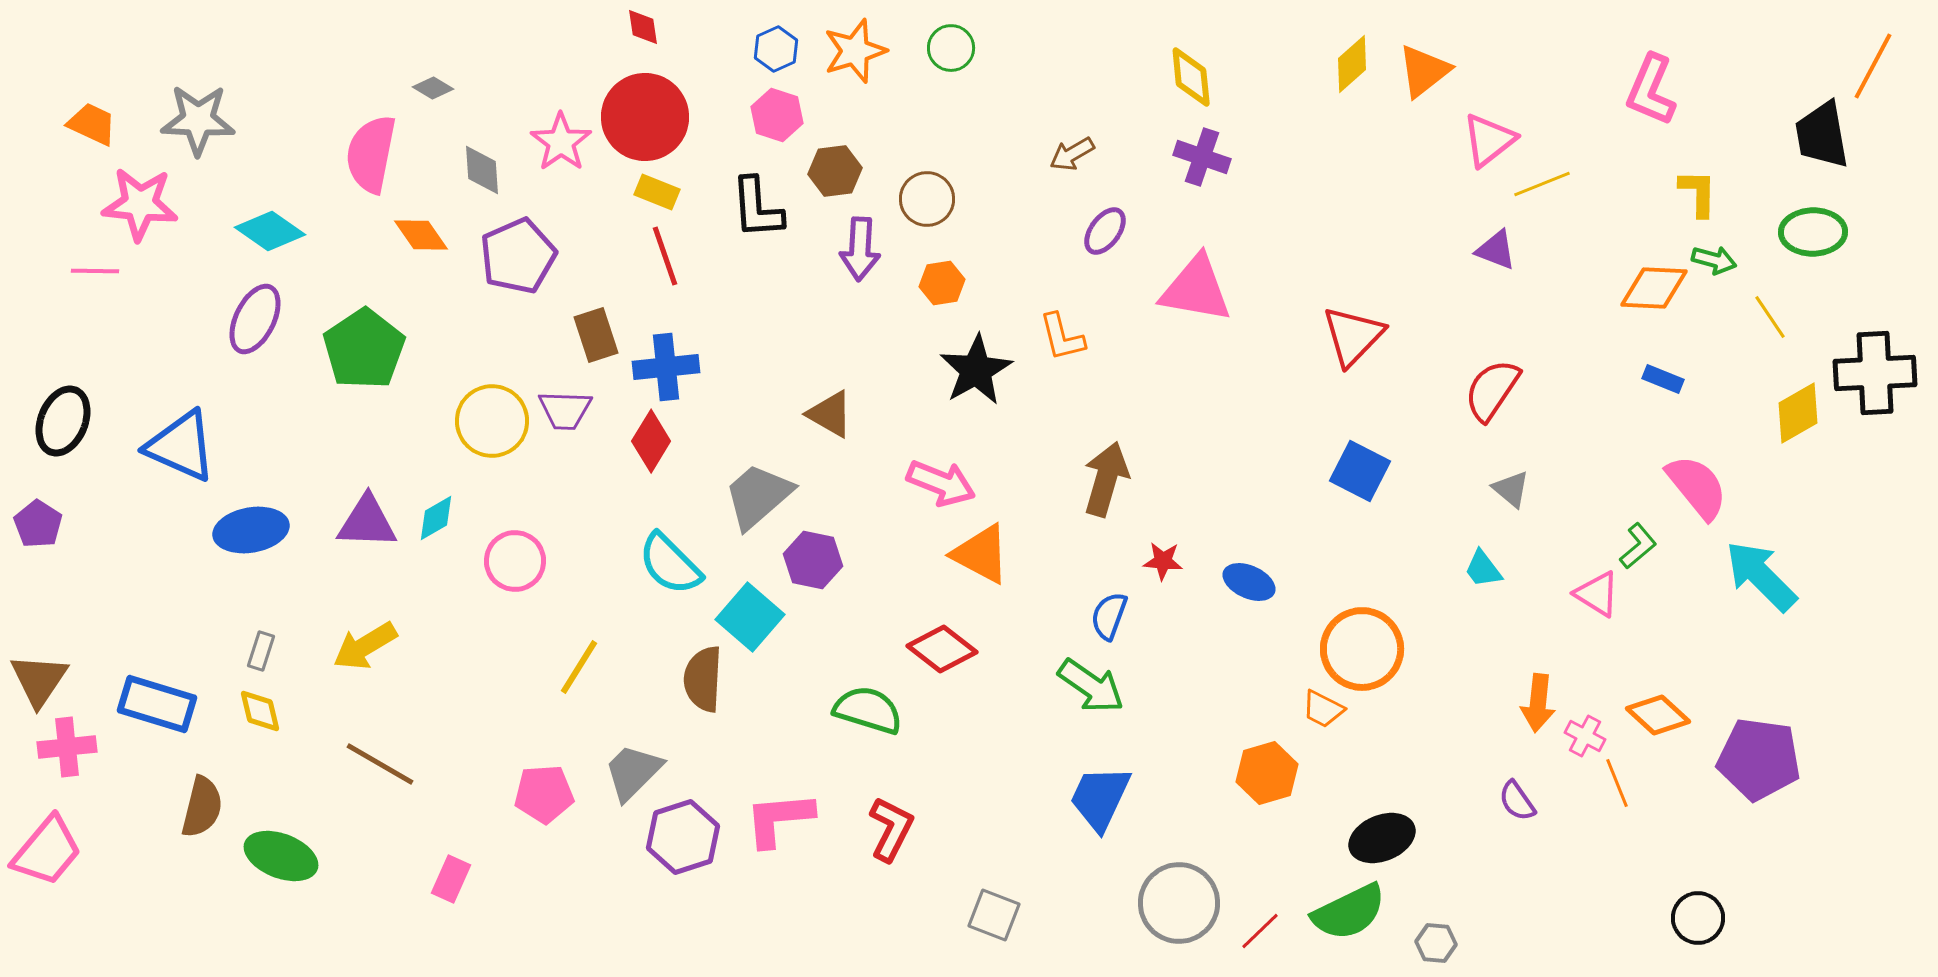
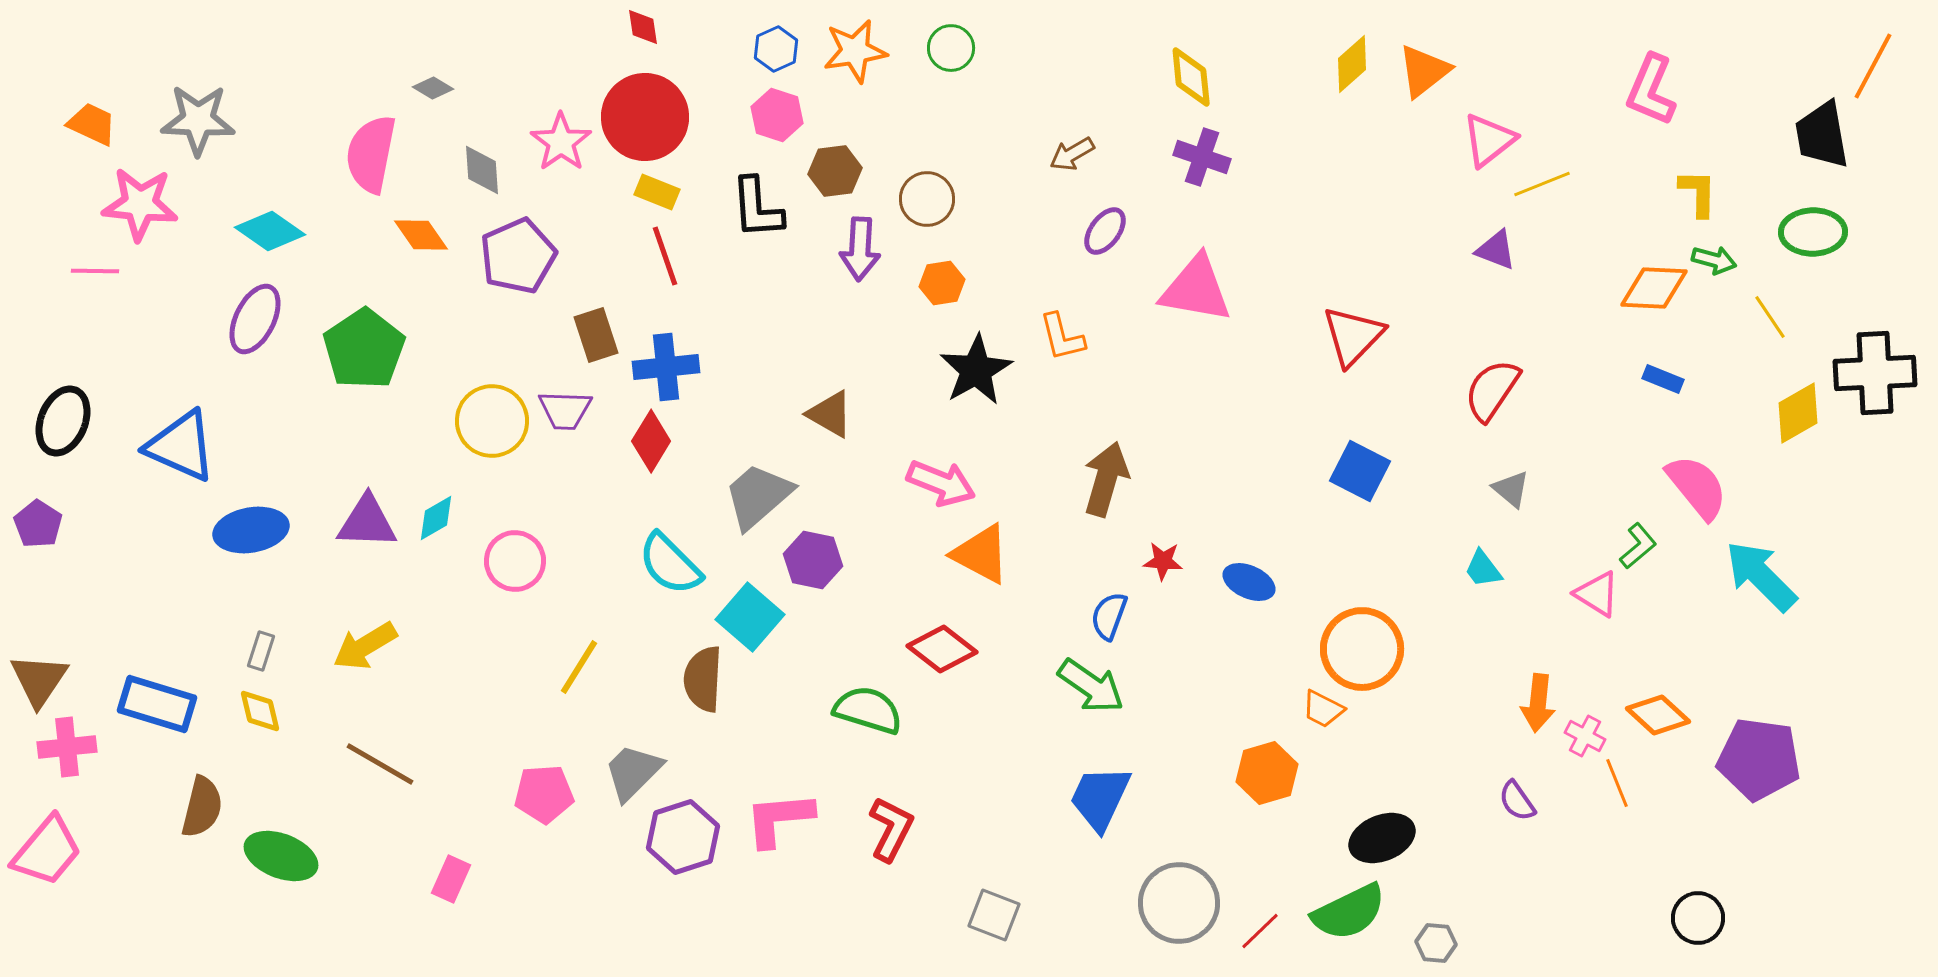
orange star at (855, 51): rotated 8 degrees clockwise
